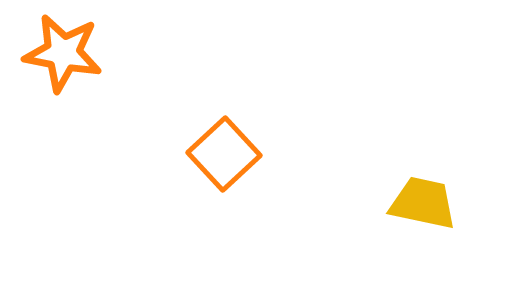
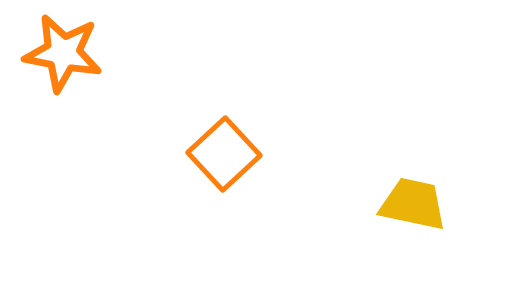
yellow trapezoid: moved 10 px left, 1 px down
